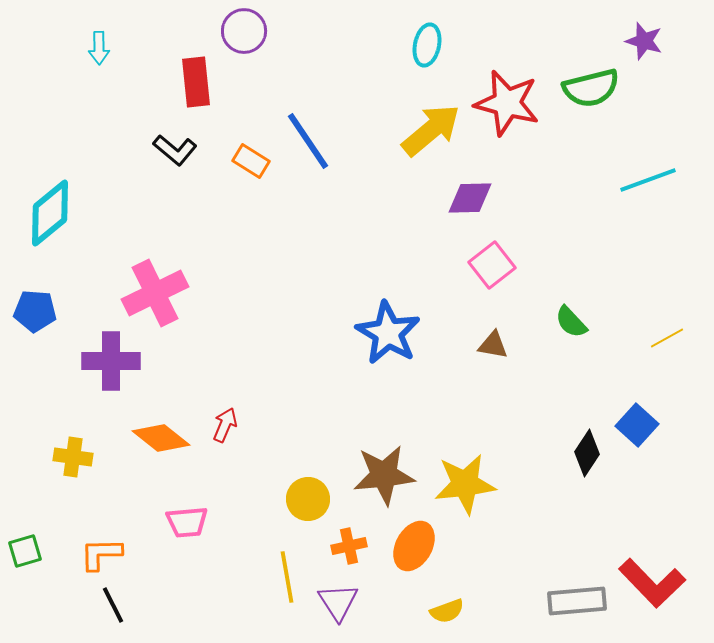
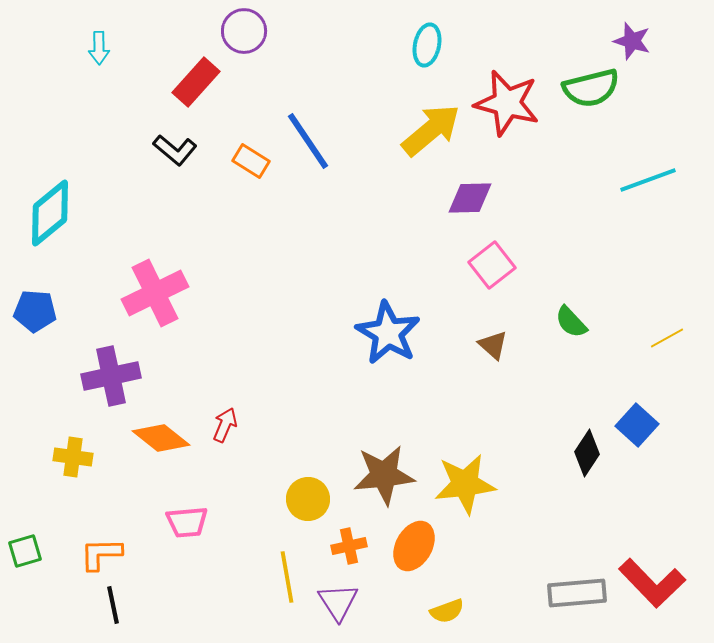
purple star at (644, 41): moved 12 px left
red rectangle at (196, 82): rotated 48 degrees clockwise
brown triangle at (493, 345): rotated 32 degrees clockwise
purple cross at (111, 361): moved 15 px down; rotated 12 degrees counterclockwise
gray rectangle at (577, 601): moved 8 px up
black line at (113, 605): rotated 15 degrees clockwise
